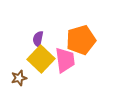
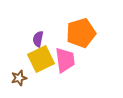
orange pentagon: moved 7 px up
yellow square: rotated 20 degrees clockwise
